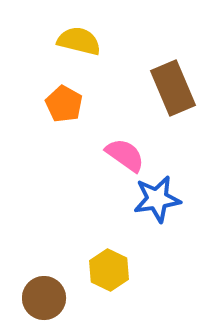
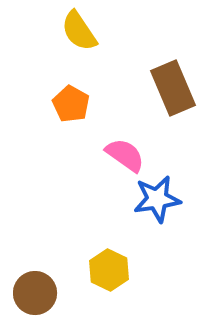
yellow semicircle: moved 10 px up; rotated 138 degrees counterclockwise
orange pentagon: moved 7 px right
brown circle: moved 9 px left, 5 px up
